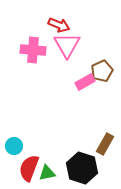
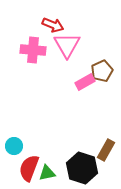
red arrow: moved 6 px left
brown rectangle: moved 1 px right, 6 px down
